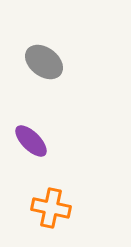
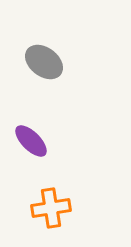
orange cross: rotated 21 degrees counterclockwise
